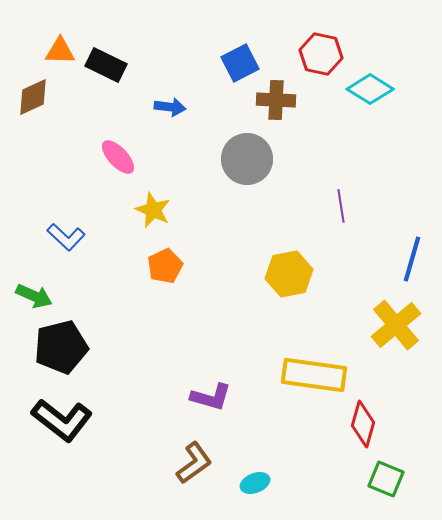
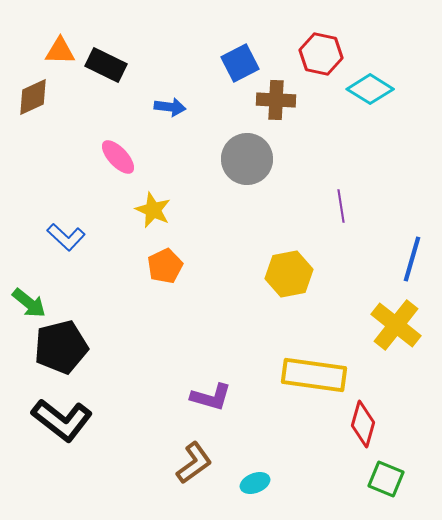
green arrow: moved 5 px left, 7 px down; rotated 15 degrees clockwise
yellow cross: rotated 12 degrees counterclockwise
